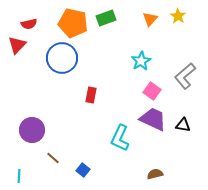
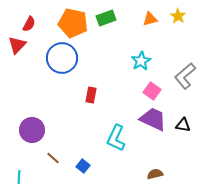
orange triangle: rotated 35 degrees clockwise
red semicircle: rotated 49 degrees counterclockwise
cyan L-shape: moved 4 px left
blue square: moved 4 px up
cyan line: moved 1 px down
